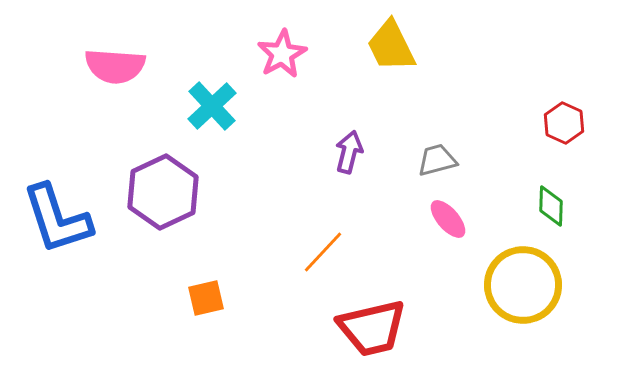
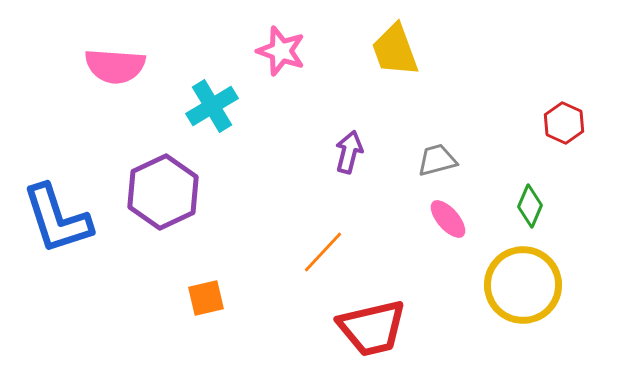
yellow trapezoid: moved 4 px right, 4 px down; rotated 6 degrees clockwise
pink star: moved 1 px left, 3 px up; rotated 24 degrees counterclockwise
cyan cross: rotated 12 degrees clockwise
green diamond: moved 21 px left; rotated 21 degrees clockwise
